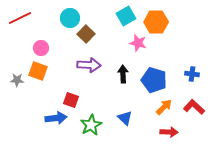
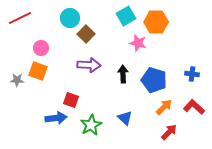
red arrow: rotated 48 degrees counterclockwise
